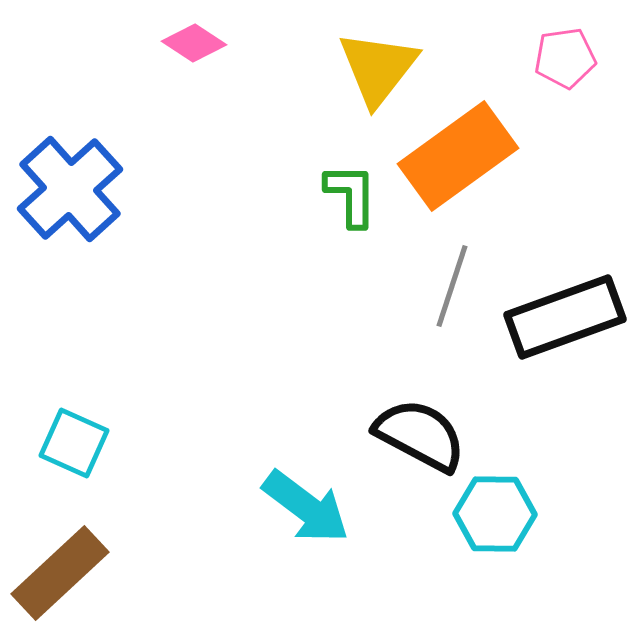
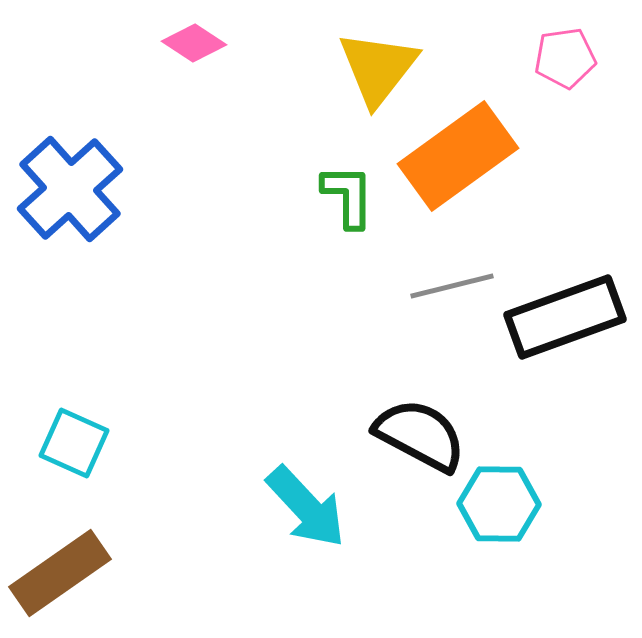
green L-shape: moved 3 px left, 1 px down
gray line: rotated 58 degrees clockwise
cyan arrow: rotated 10 degrees clockwise
cyan hexagon: moved 4 px right, 10 px up
brown rectangle: rotated 8 degrees clockwise
